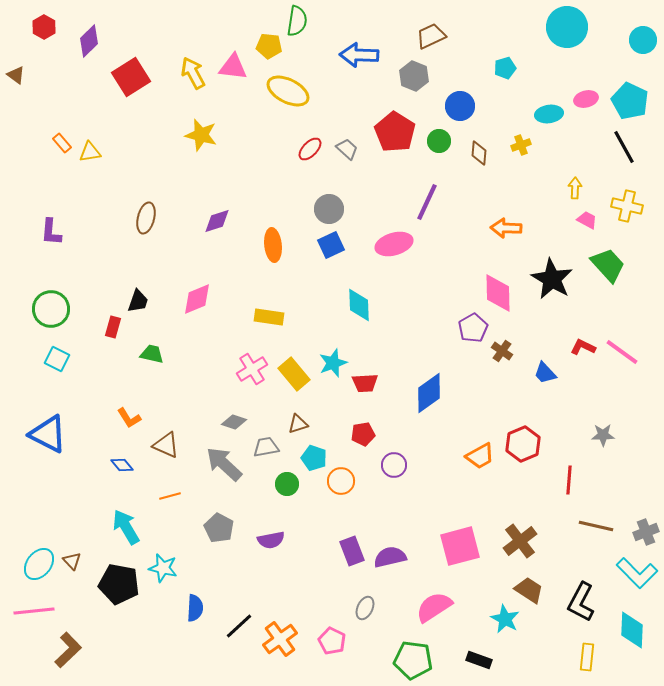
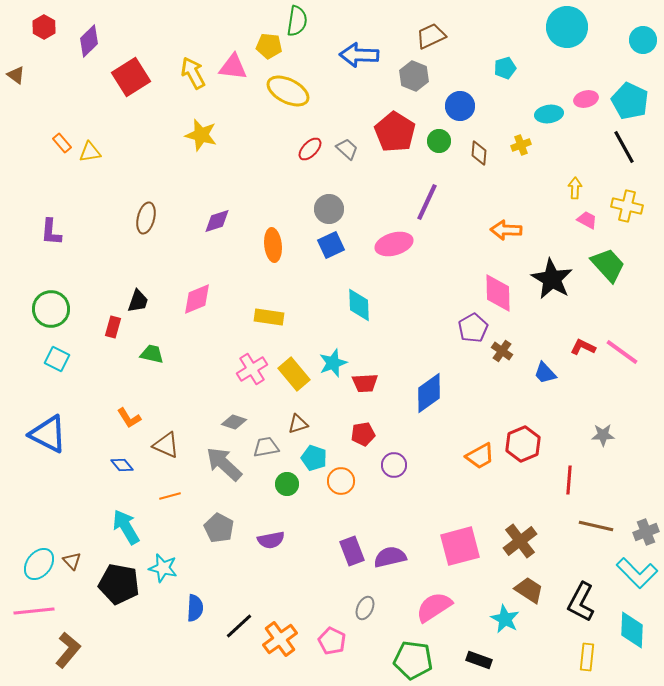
orange arrow at (506, 228): moved 2 px down
brown L-shape at (68, 650): rotated 6 degrees counterclockwise
